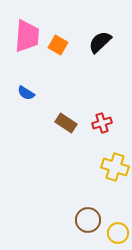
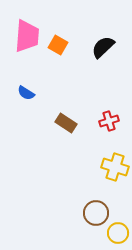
black semicircle: moved 3 px right, 5 px down
red cross: moved 7 px right, 2 px up
brown circle: moved 8 px right, 7 px up
